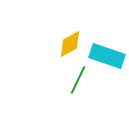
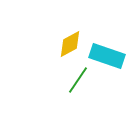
green line: rotated 8 degrees clockwise
